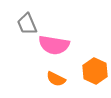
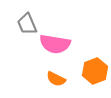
pink semicircle: moved 1 px right, 1 px up
orange hexagon: rotated 15 degrees clockwise
